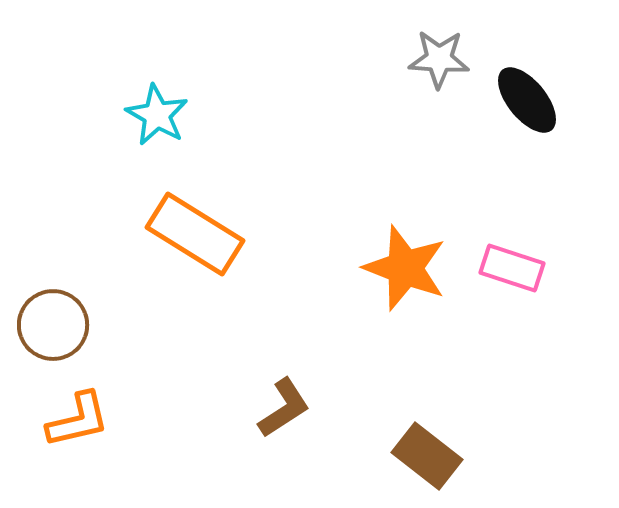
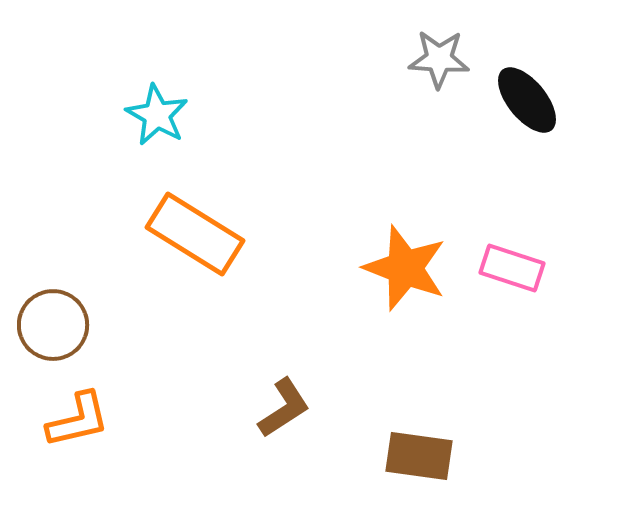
brown rectangle: moved 8 px left; rotated 30 degrees counterclockwise
